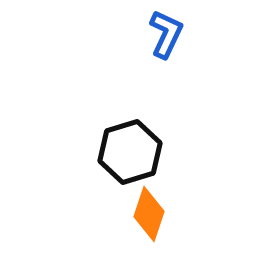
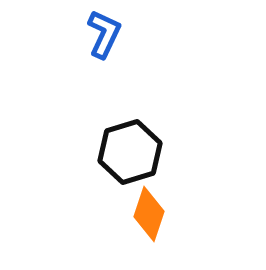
blue L-shape: moved 62 px left
